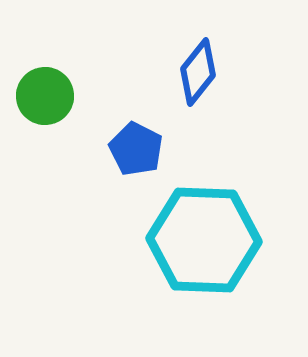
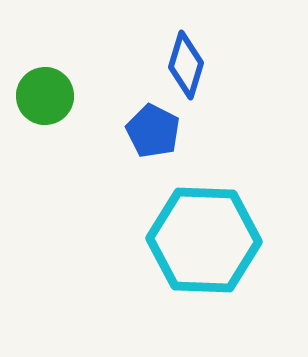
blue diamond: moved 12 px left, 7 px up; rotated 22 degrees counterclockwise
blue pentagon: moved 17 px right, 18 px up
